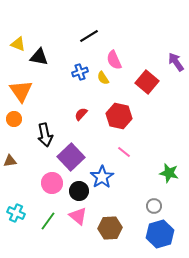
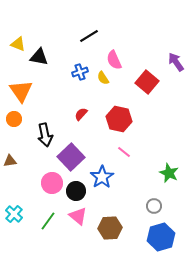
red hexagon: moved 3 px down
green star: rotated 12 degrees clockwise
black circle: moved 3 px left
cyan cross: moved 2 px left, 1 px down; rotated 18 degrees clockwise
blue hexagon: moved 1 px right, 3 px down
